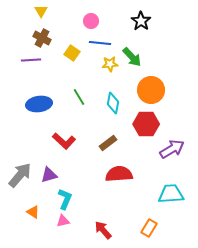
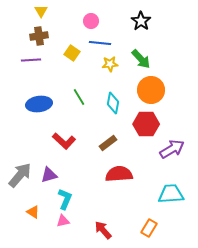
brown cross: moved 3 px left, 2 px up; rotated 36 degrees counterclockwise
green arrow: moved 9 px right, 2 px down
